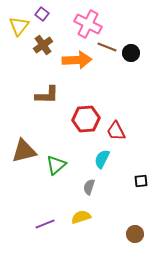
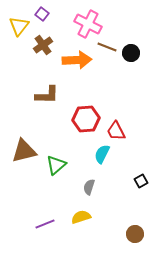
cyan semicircle: moved 5 px up
black square: rotated 24 degrees counterclockwise
